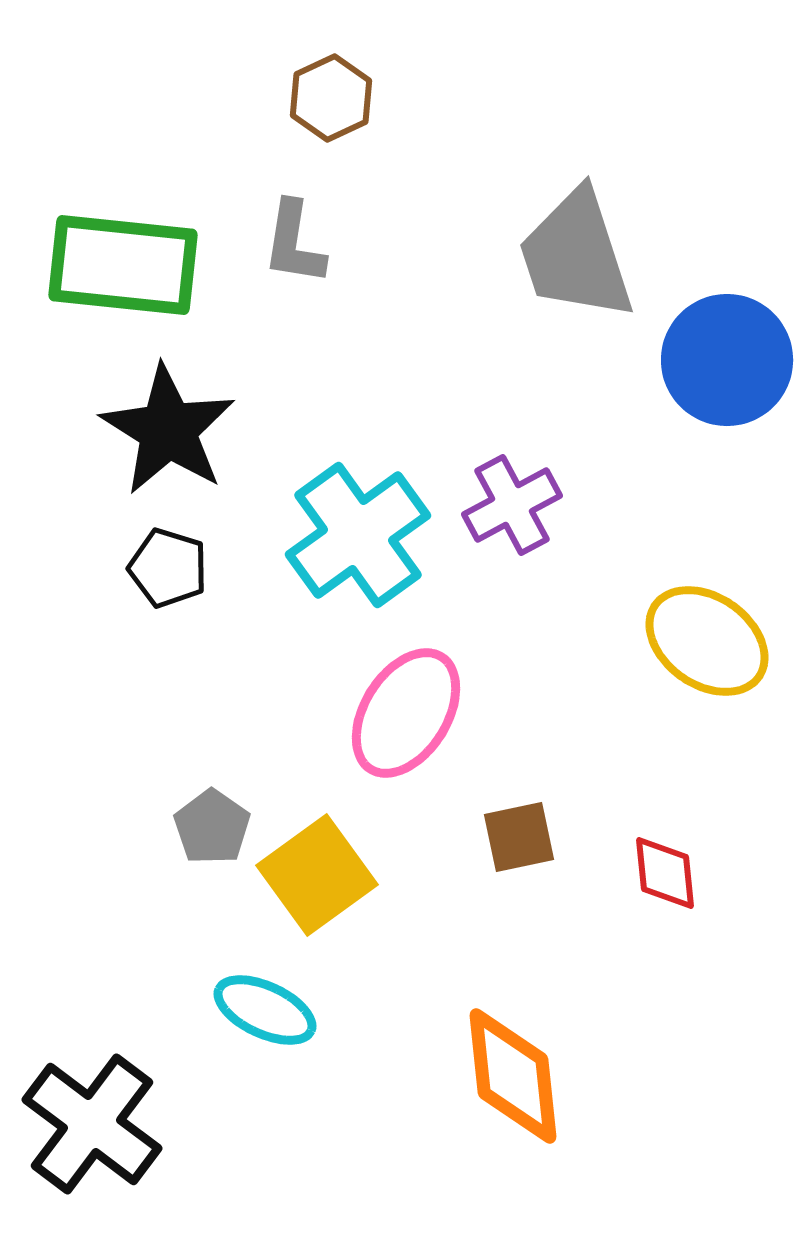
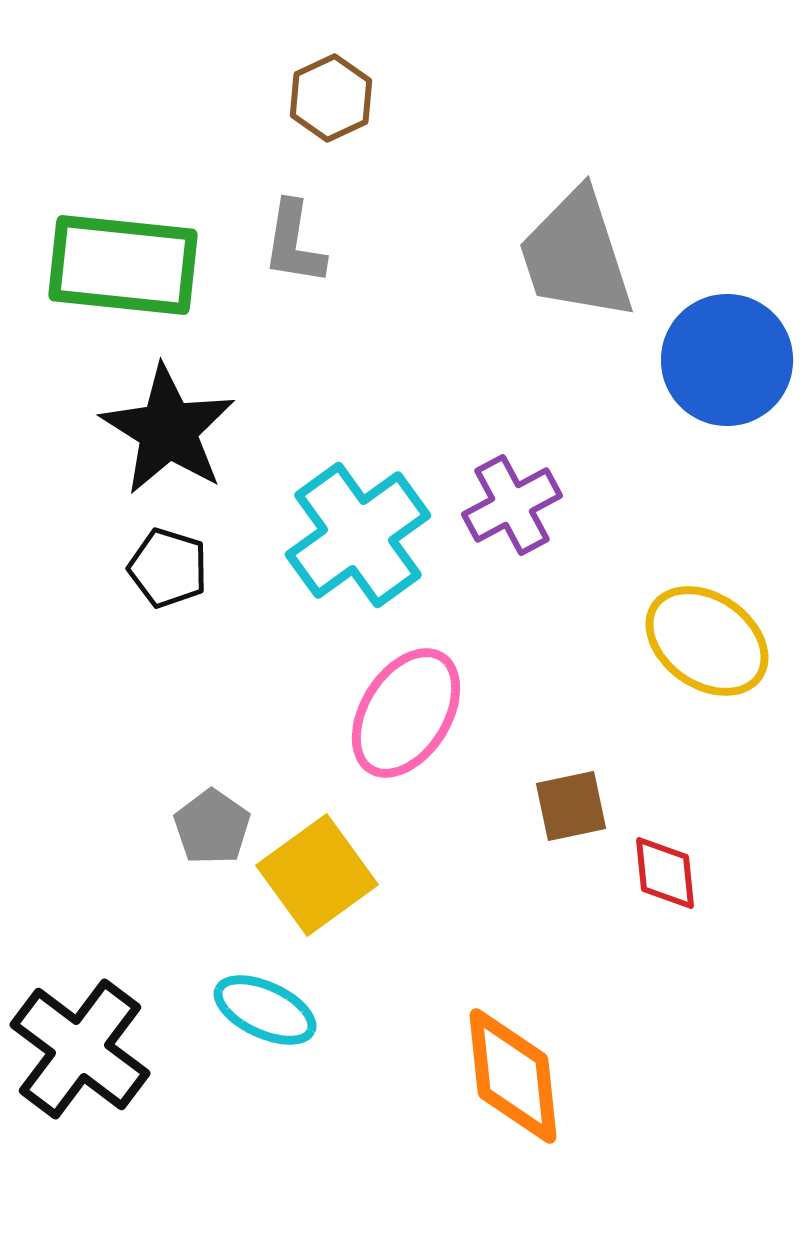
brown square: moved 52 px right, 31 px up
black cross: moved 12 px left, 75 px up
